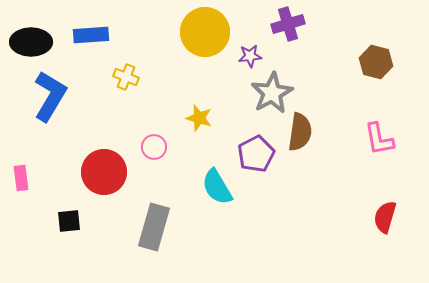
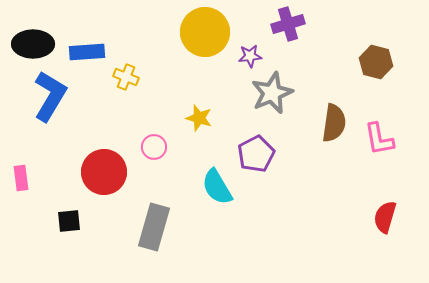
blue rectangle: moved 4 px left, 17 px down
black ellipse: moved 2 px right, 2 px down
gray star: rotated 6 degrees clockwise
brown semicircle: moved 34 px right, 9 px up
